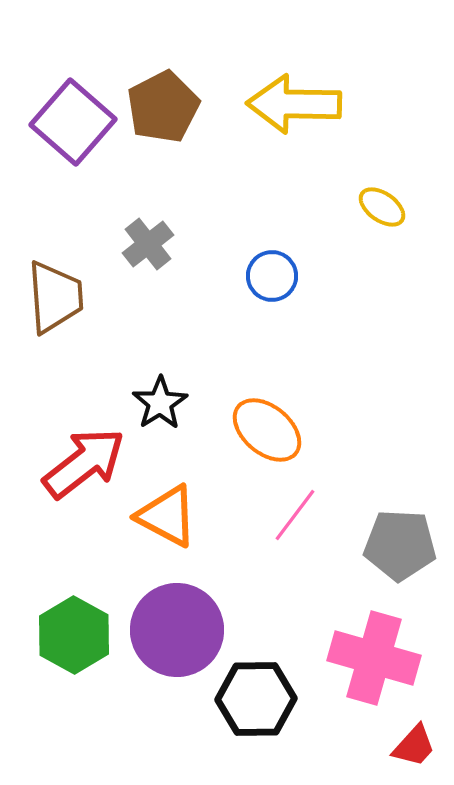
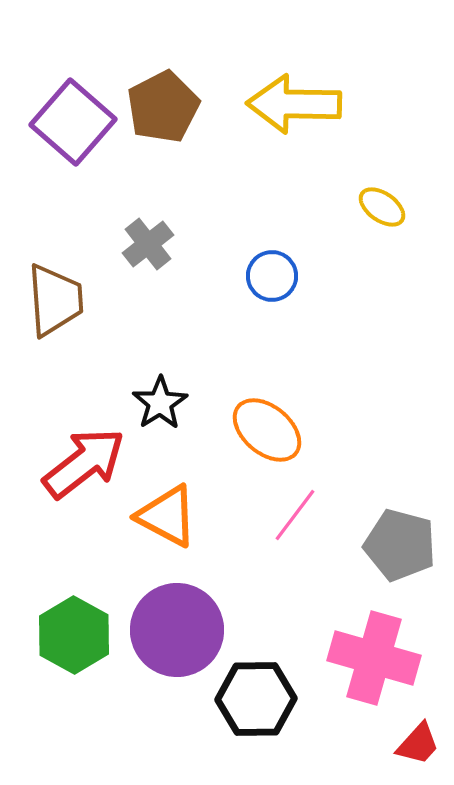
brown trapezoid: moved 3 px down
gray pentagon: rotated 12 degrees clockwise
red trapezoid: moved 4 px right, 2 px up
